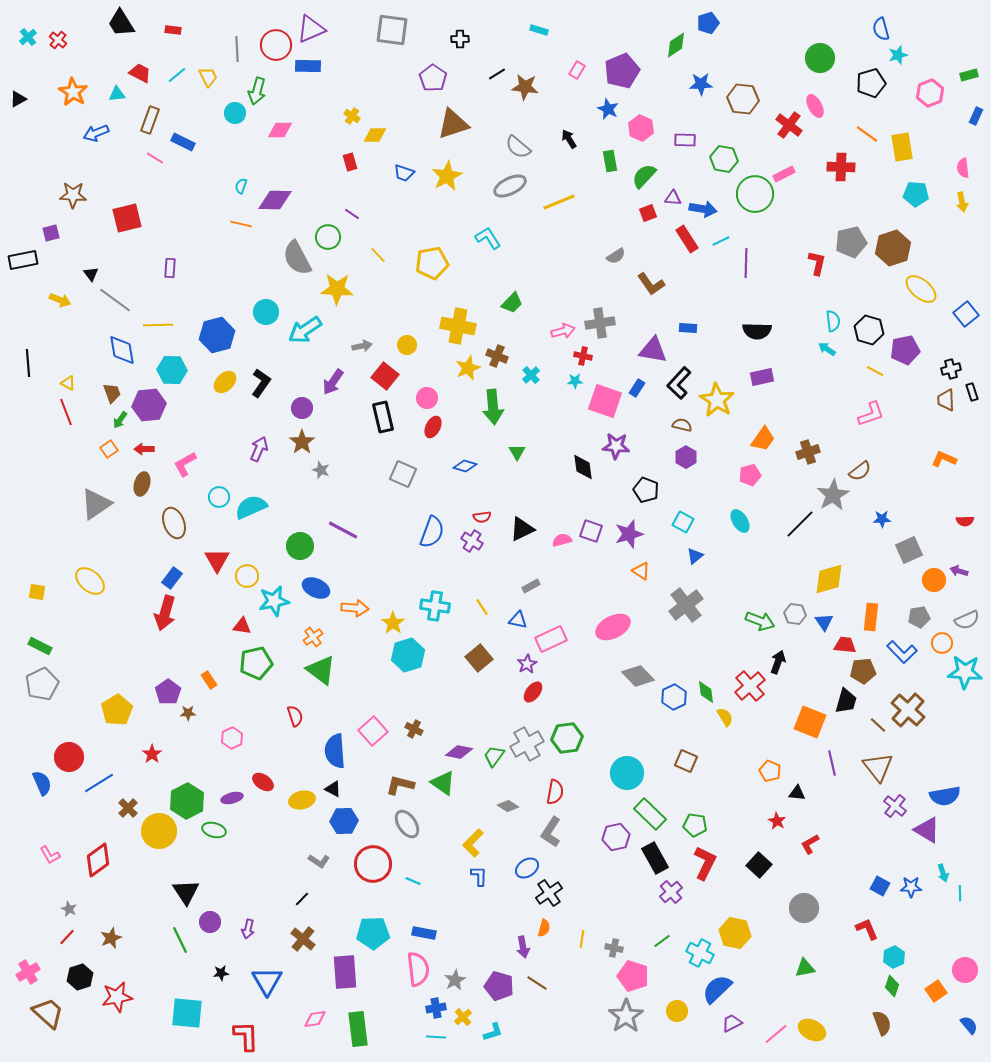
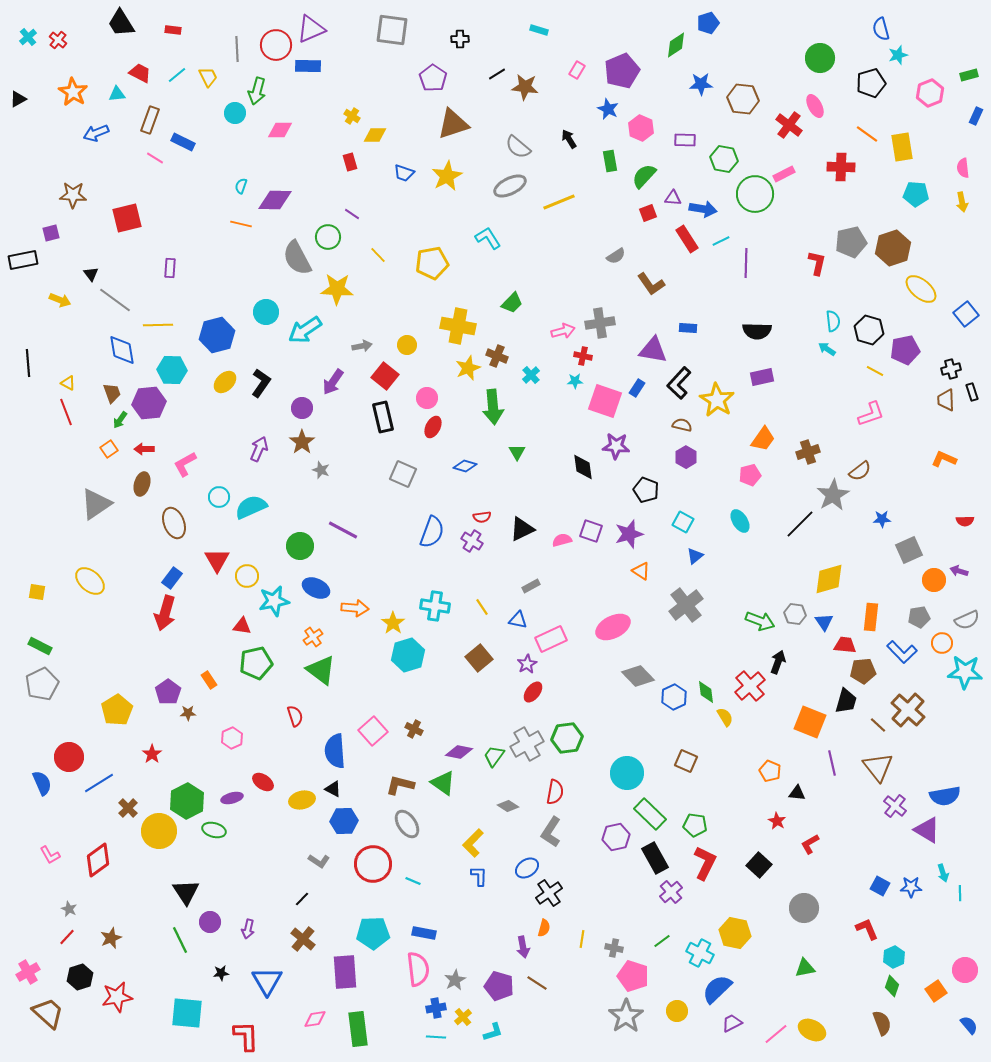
purple hexagon at (149, 405): moved 2 px up
